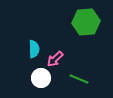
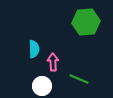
pink arrow: moved 2 px left, 3 px down; rotated 132 degrees clockwise
white circle: moved 1 px right, 8 px down
